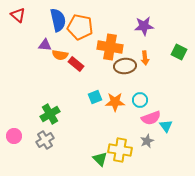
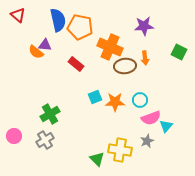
orange cross: rotated 15 degrees clockwise
orange semicircle: moved 24 px left, 3 px up; rotated 28 degrees clockwise
cyan triangle: rotated 16 degrees clockwise
green triangle: moved 3 px left
